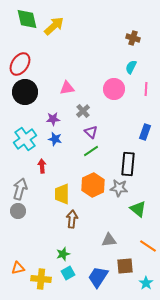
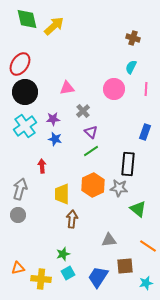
cyan cross: moved 13 px up
gray circle: moved 4 px down
cyan star: rotated 24 degrees clockwise
